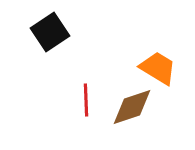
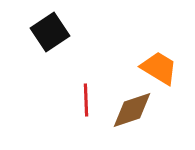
orange trapezoid: moved 1 px right
brown diamond: moved 3 px down
